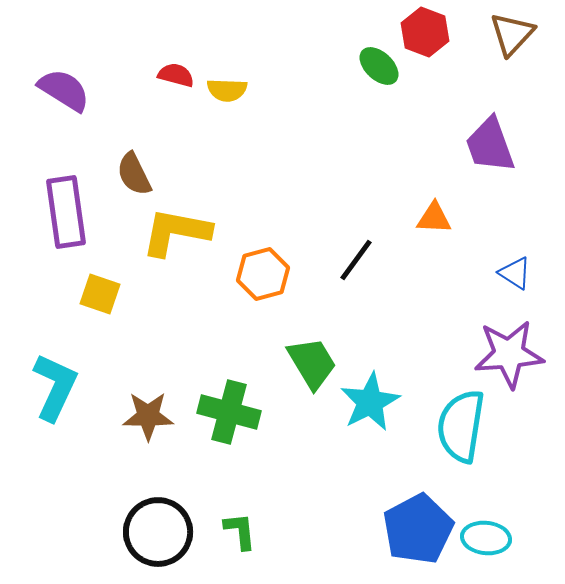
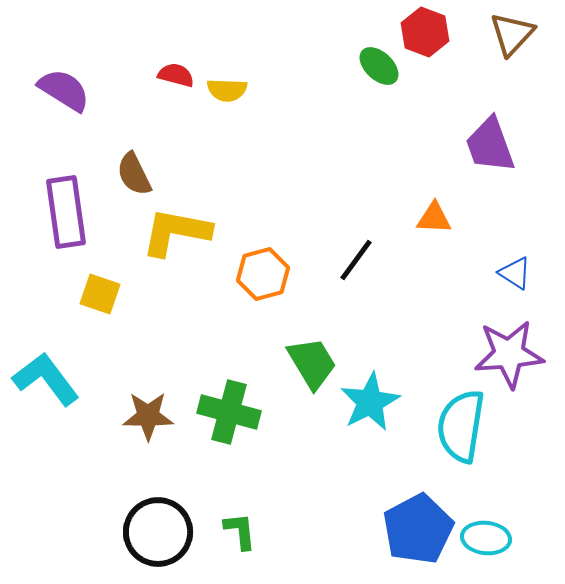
cyan L-shape: moved 9 px left, 8 px up; rotated 62 degrees counterclockwise
